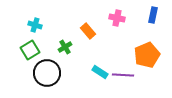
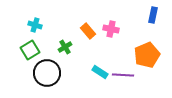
pink cross: moved 6 px left, 11 px down
